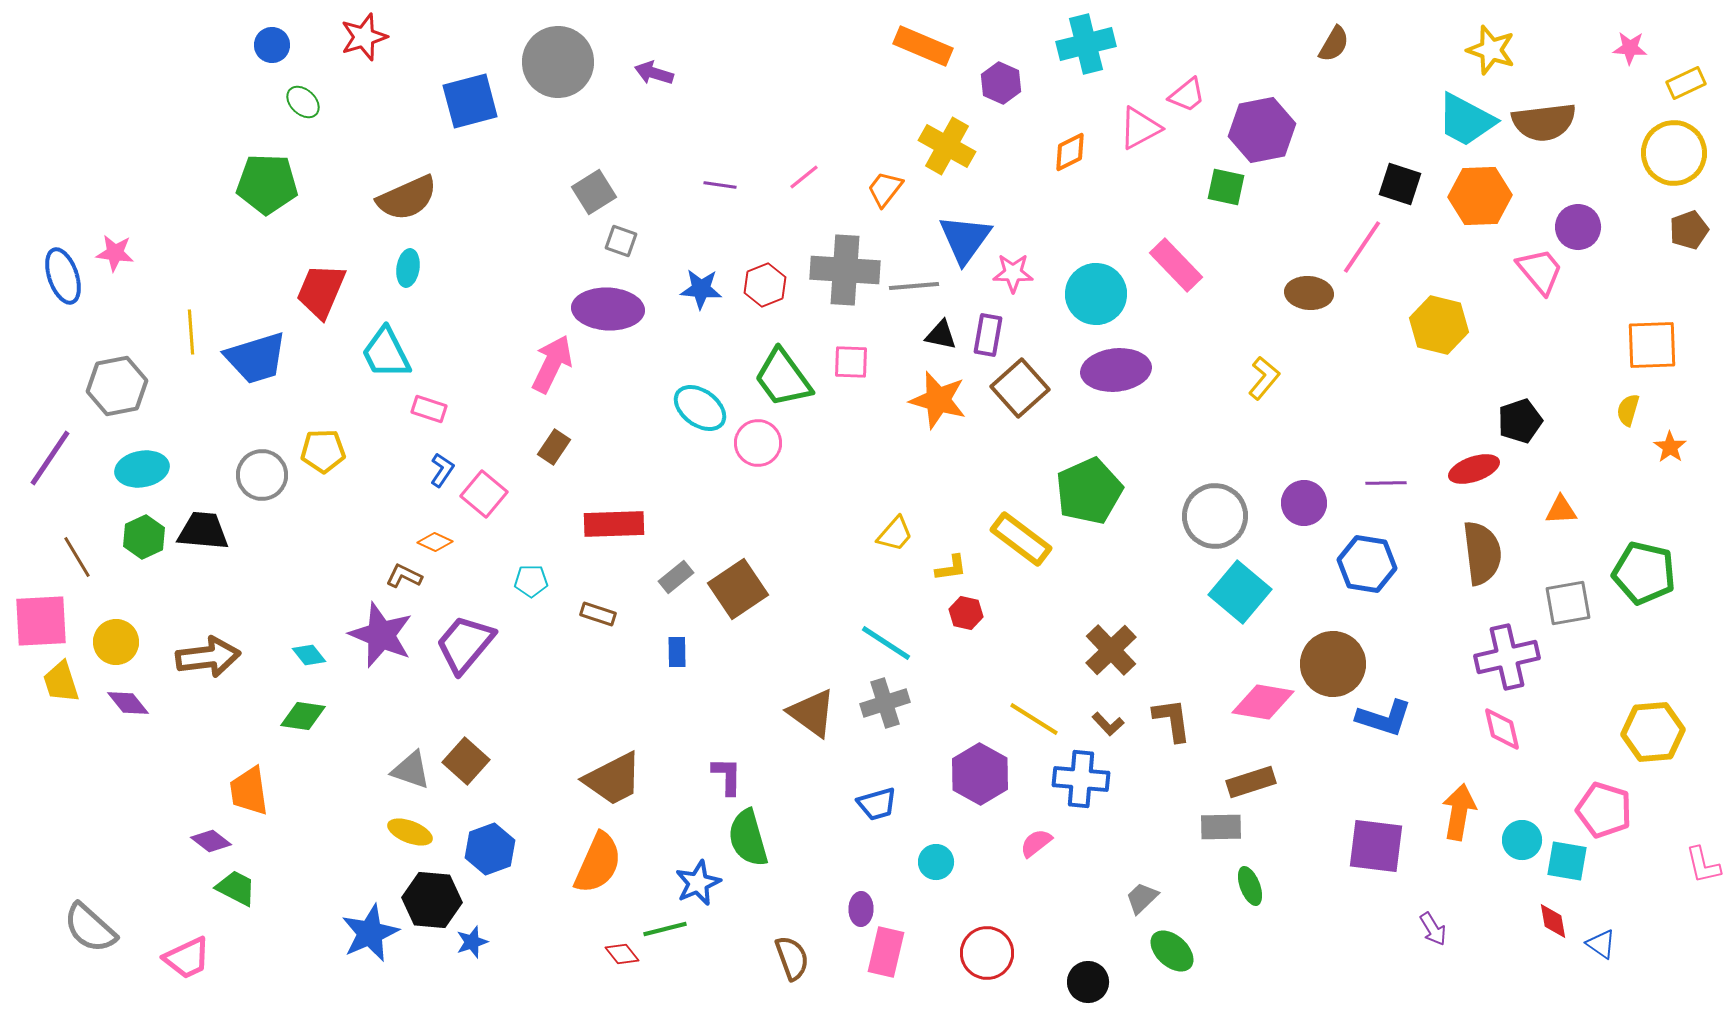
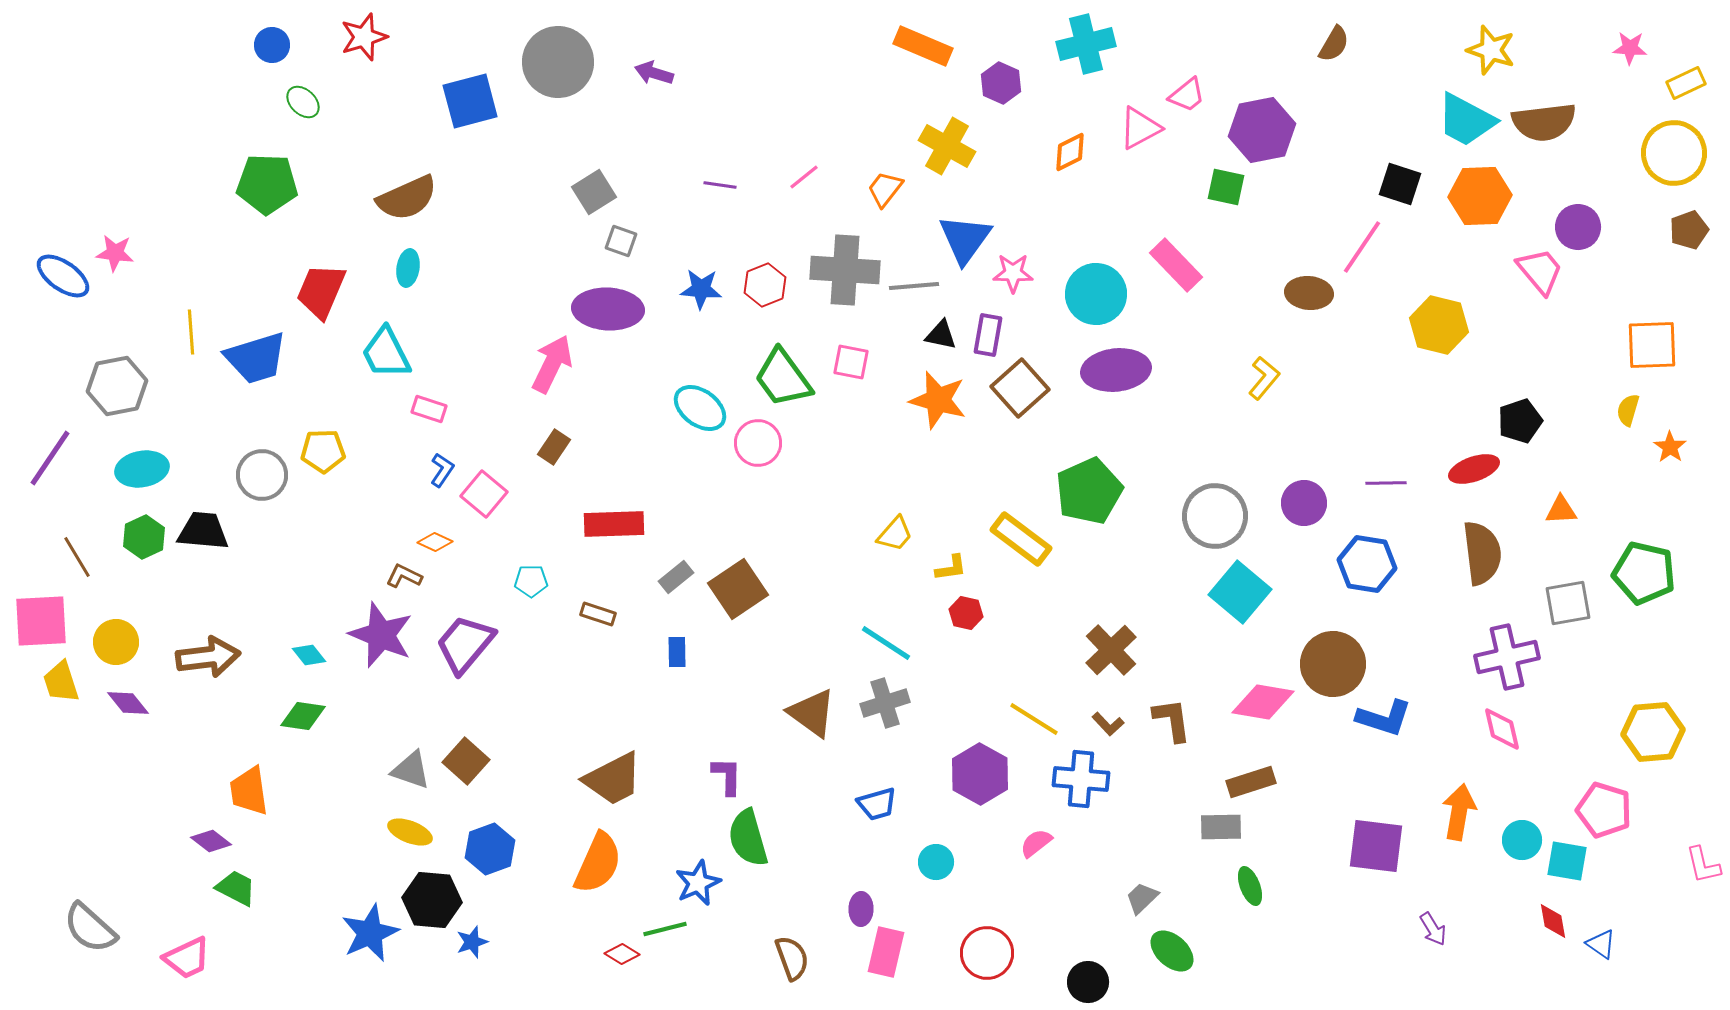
blue ellipse at (63, 276): rotated 36 degrees counterclockwise
pink square at (851, 362): rotated 9 degrees clockwise
red diamond at (622, 954): rotated 20 degrees counterclockwise
